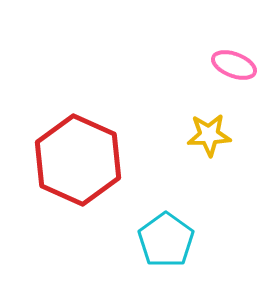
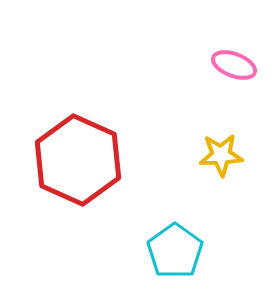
yellow star: moved 12 px right, 20 px down
cyan pentagon: moved 9 px right, 11 px down
